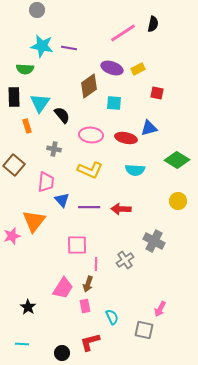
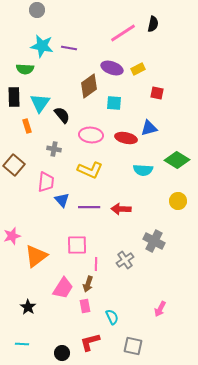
cyan semicircle at (135, 170): moved 8 px right
orange triangle at (34, 221): moved 2 px right, 35 px down; rotated 15 degrees clockwise
gray square at (144, 330): moved 11 px left, 16 px down
